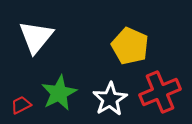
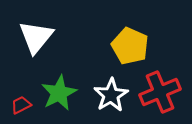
white star: moved 1 px right, 4 px up
